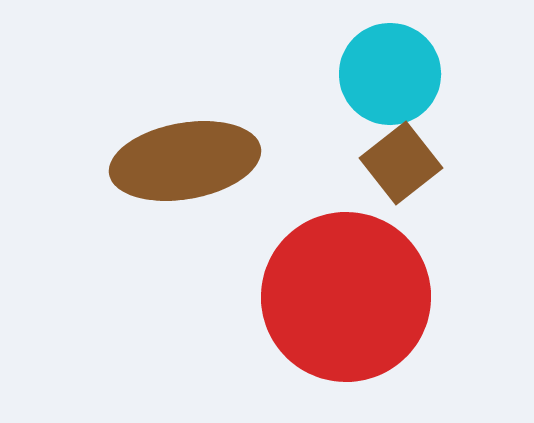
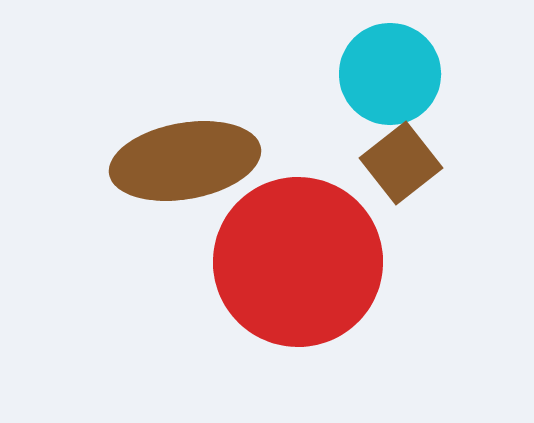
red circle: moved 48 px left, 35 px up
